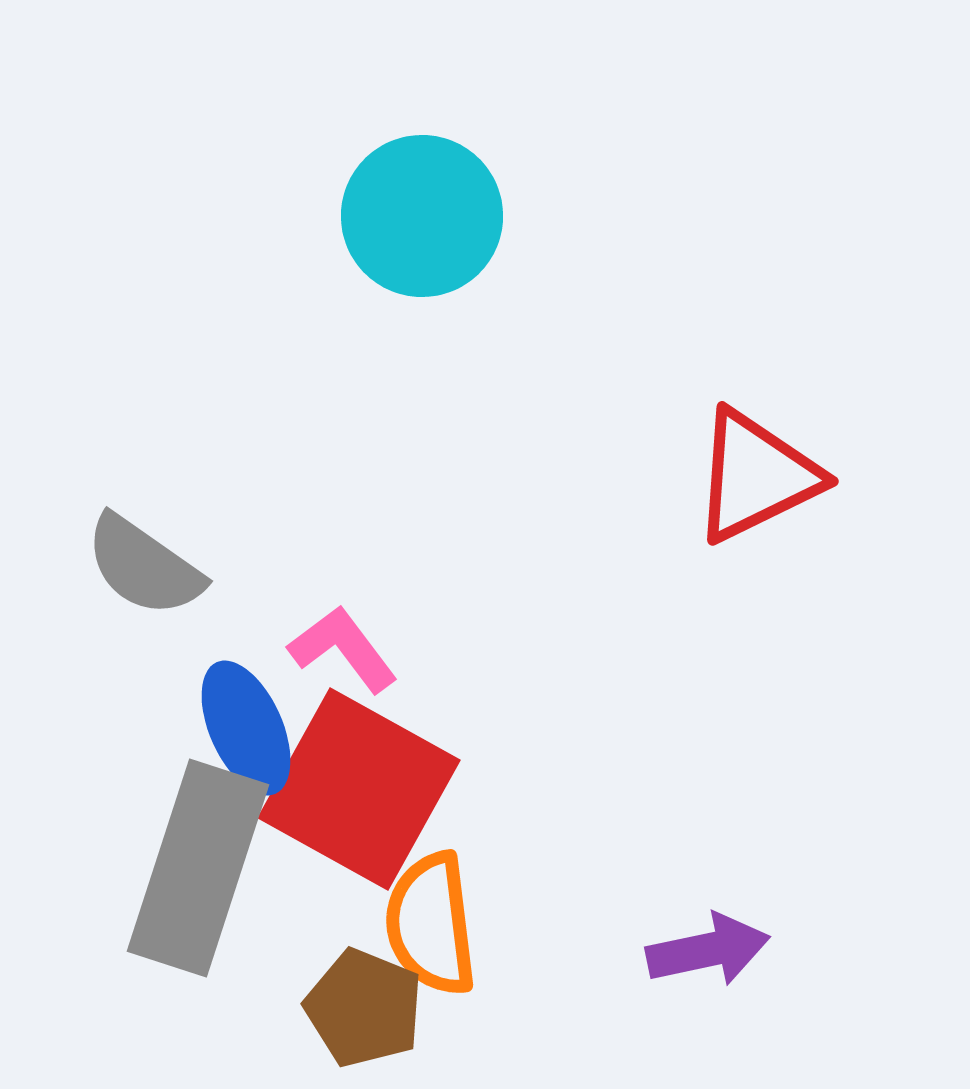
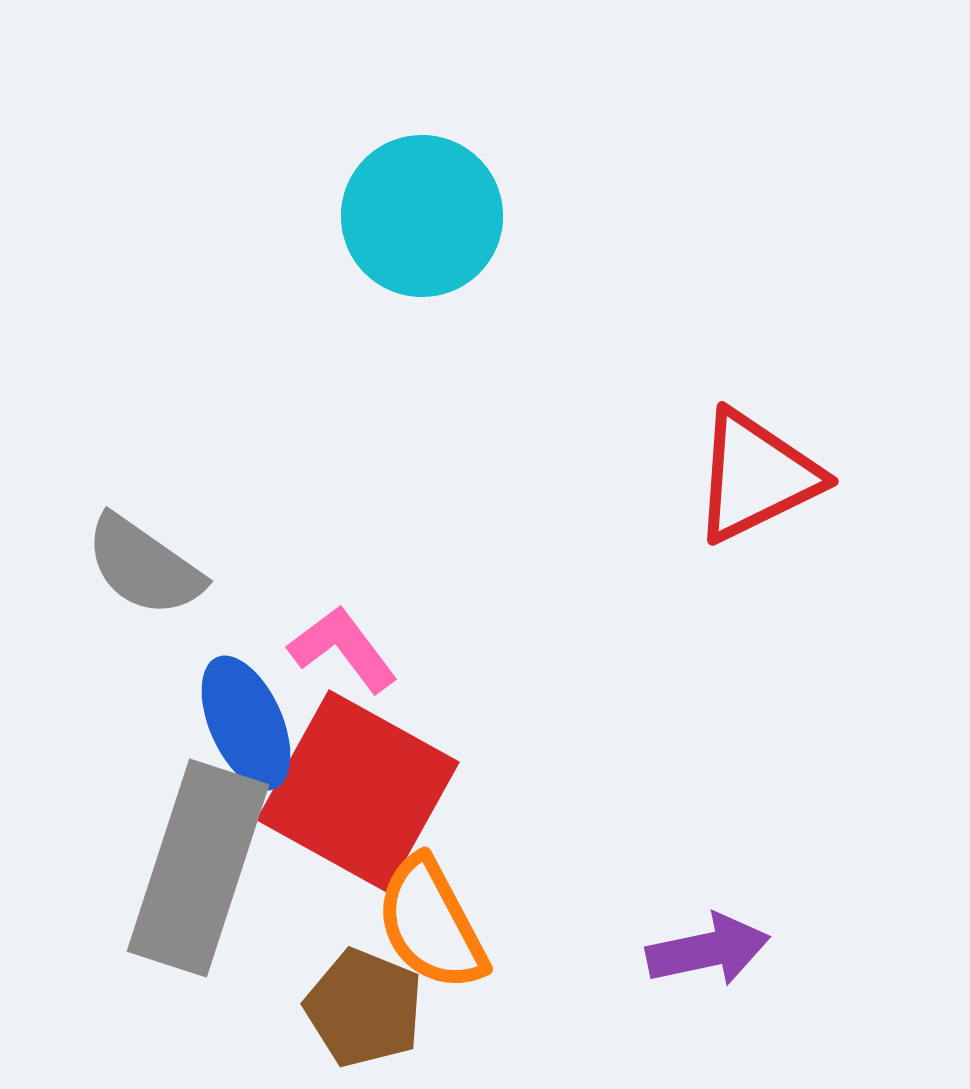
blue ellipse: moved 5 px up
red square: moved 1 px left, 2 px down
orange semicircle: rotated 21 degrees counterclockwise
